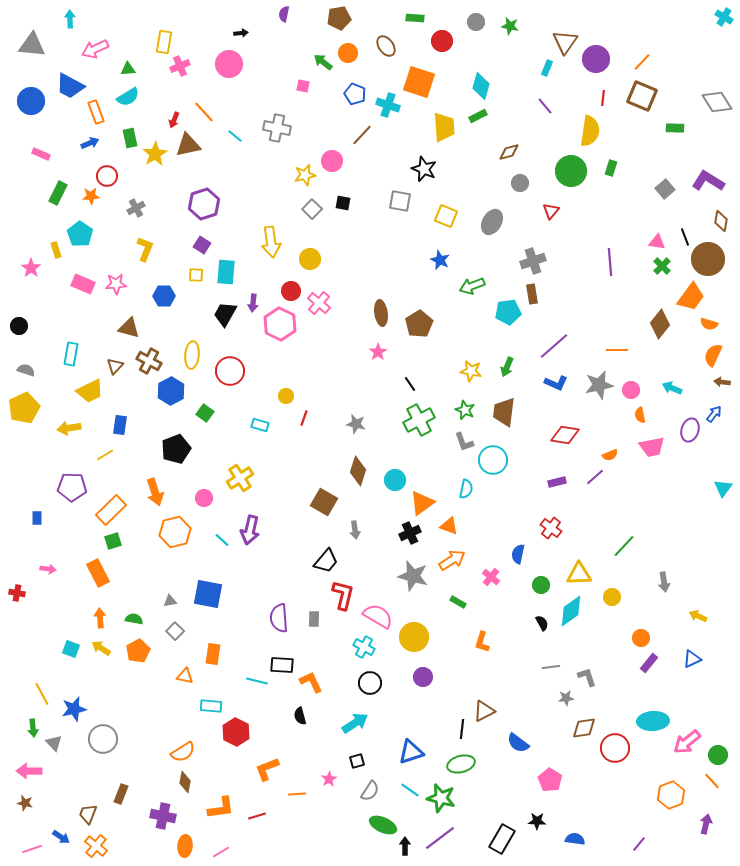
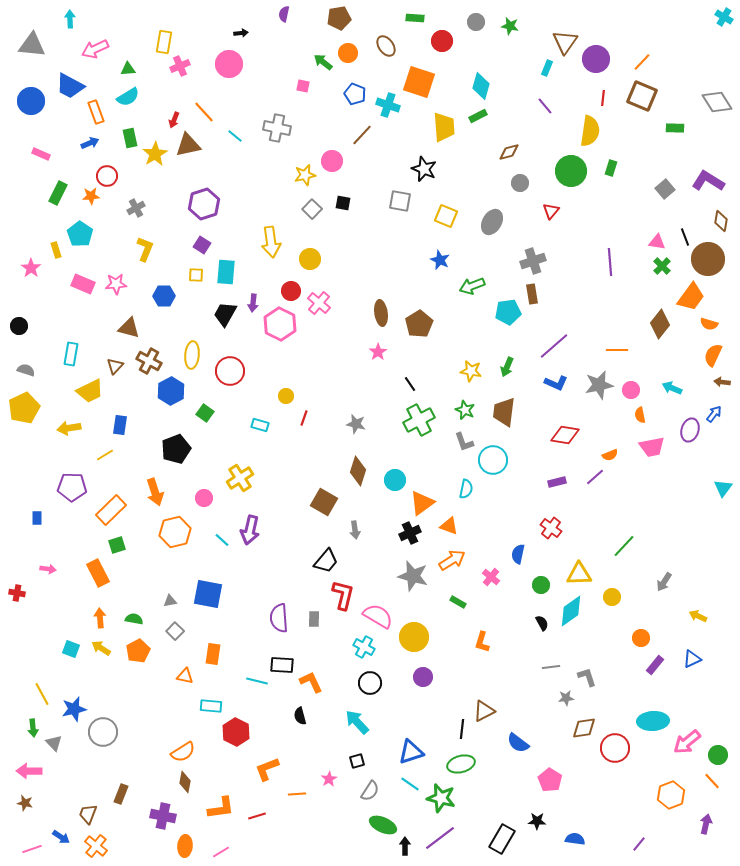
green square at (113, 541): moved 4 px right, 4 px down
gray arrow at (664, 582): rotated 42 degrees clockwise
purple rectangle at (649, 663): moved 6 px right, 2 px down
cyan arrow at (355, 723): moved 2 px right, 1 px up; rotated 100 degrees counterclockwise
gray circle at (103, 739): moved 7 px up
cyan line at (410, 790): moved 6 px up
